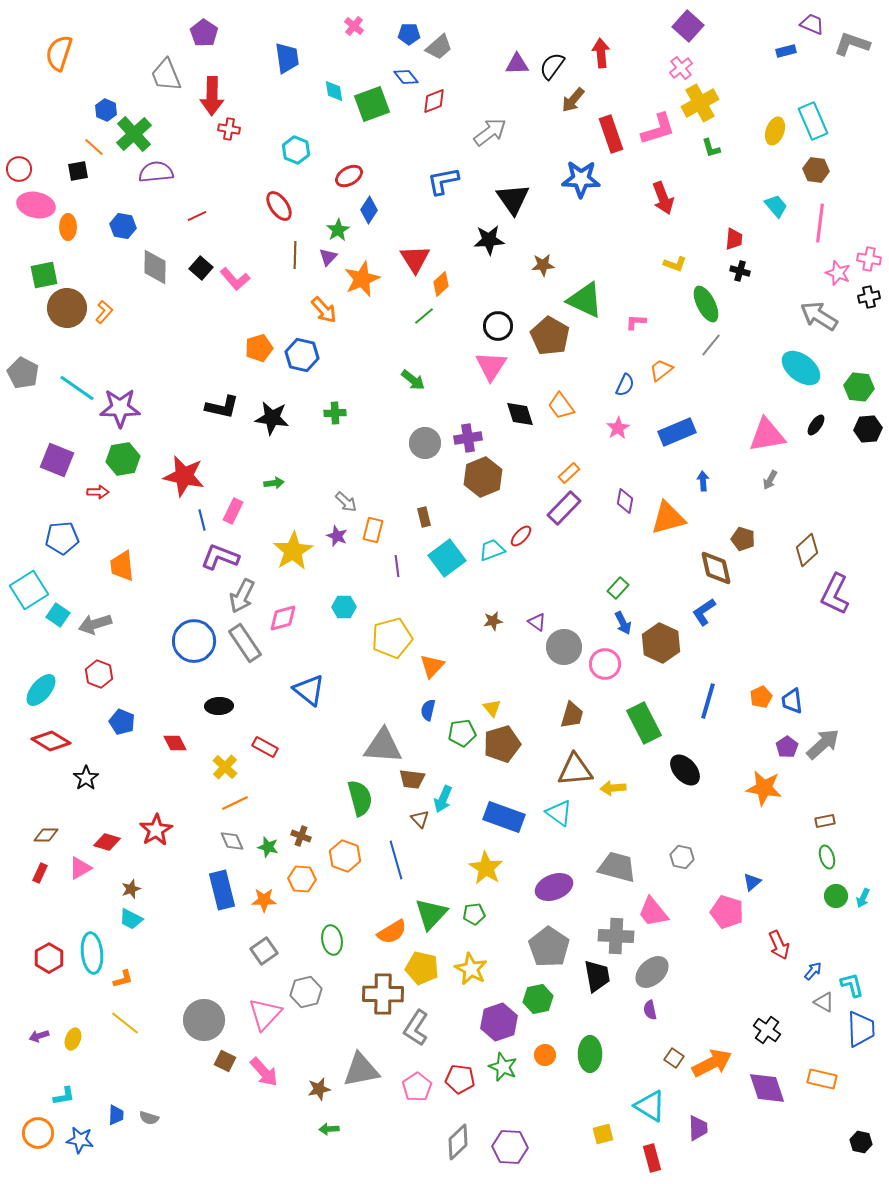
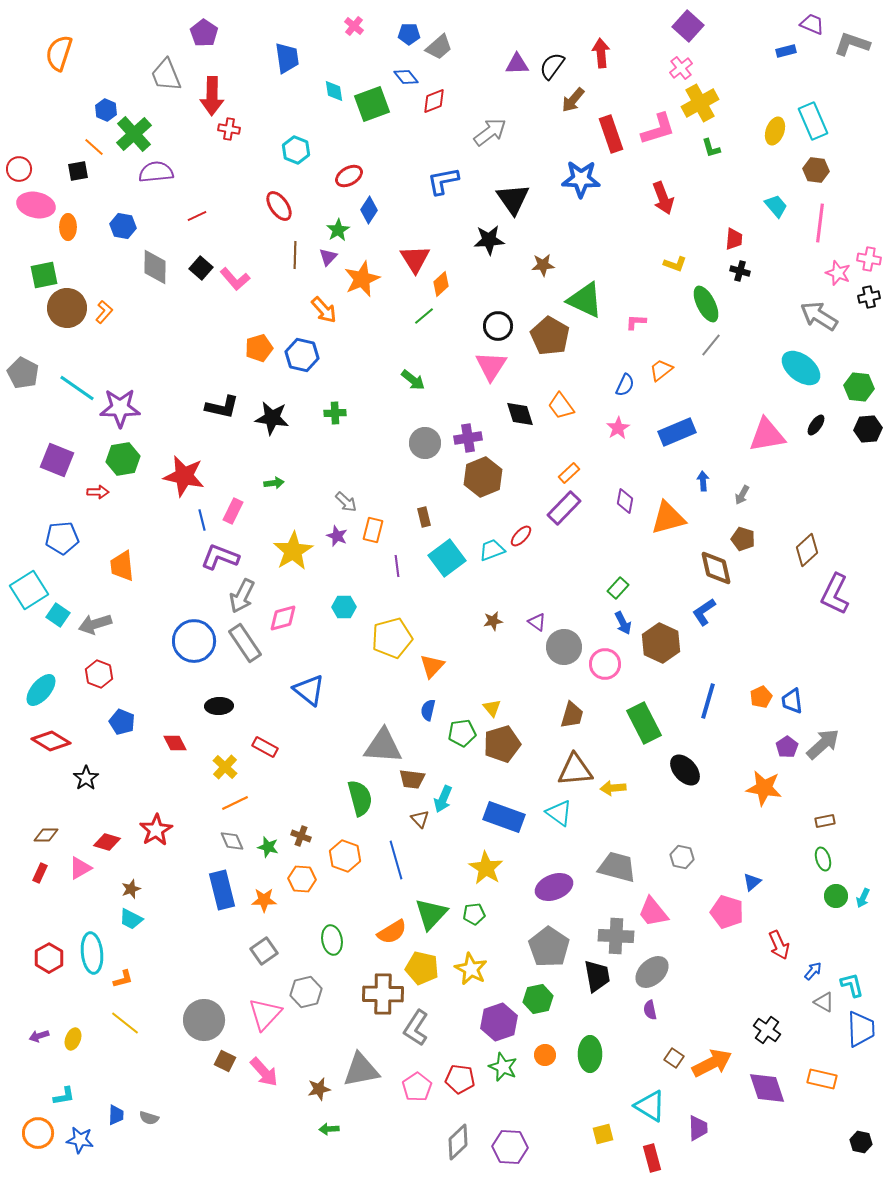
gray arrow at (770, 480): moved 28 px left, 15 px down
green ellipse at (827, 857): moved 4 px left, 2 px down
